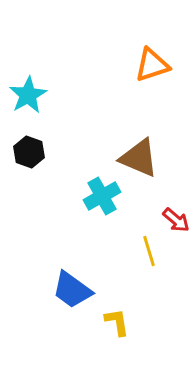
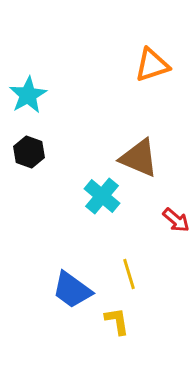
cyan cross: rotated 21 degrees counterclockwise
yellow line: moved 20 px left, 23 px down
yellow L-shape: moved 1 px up
